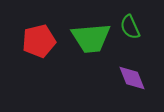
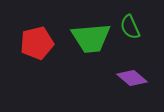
red pentagon: moved 2 px left, 2 px down
purple diamond: rotated 28 degrees counterclockwise
